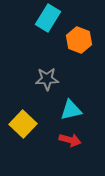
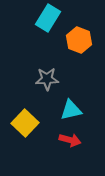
yellow square: moved 2 px right, 1 px up
